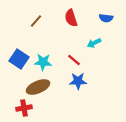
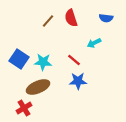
brown line: moved 12 px right
red cross: rotated 21 degrees counterclockwise
